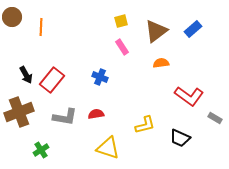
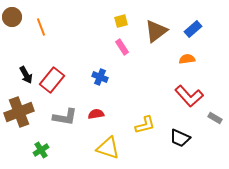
orange line: rotated 24 degrees counterclockwise
orange semicircle: moved 26 px right, 4 px up
red L-shape: rotated 12 degrees clockwise
